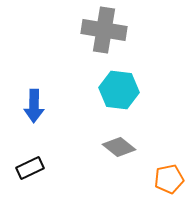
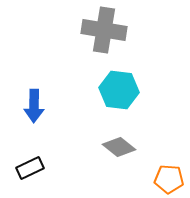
orange pentagon: rotated 16 degrees clockwise
